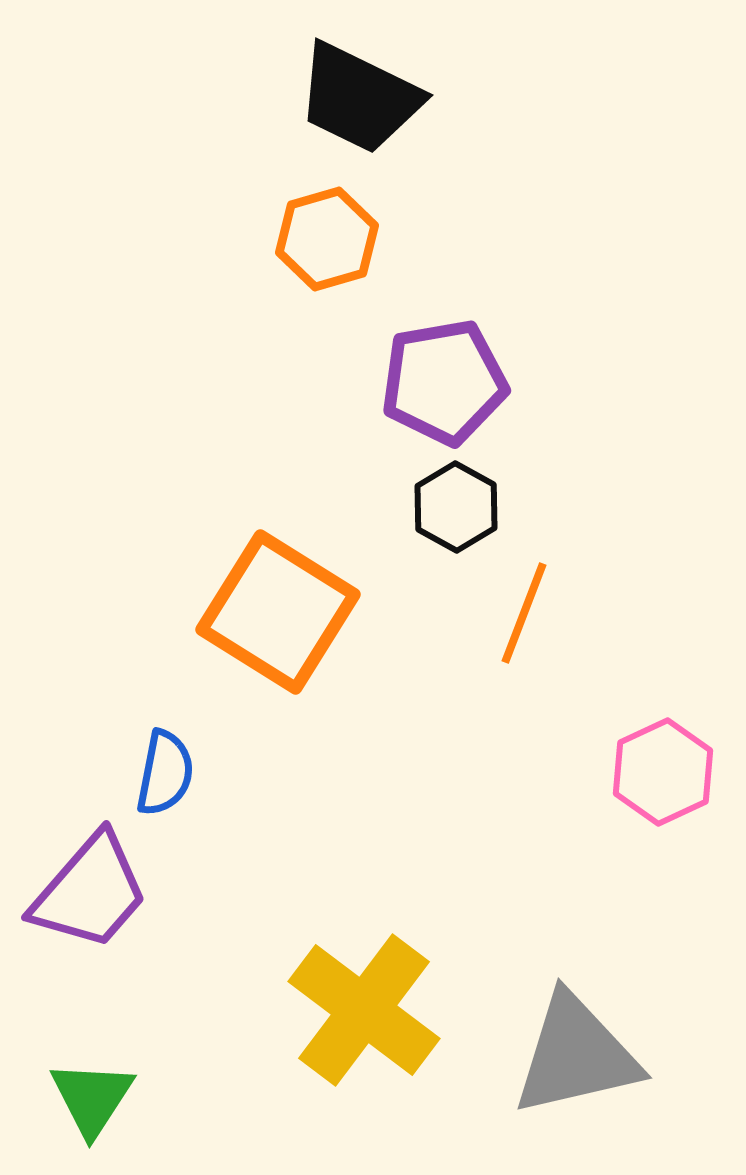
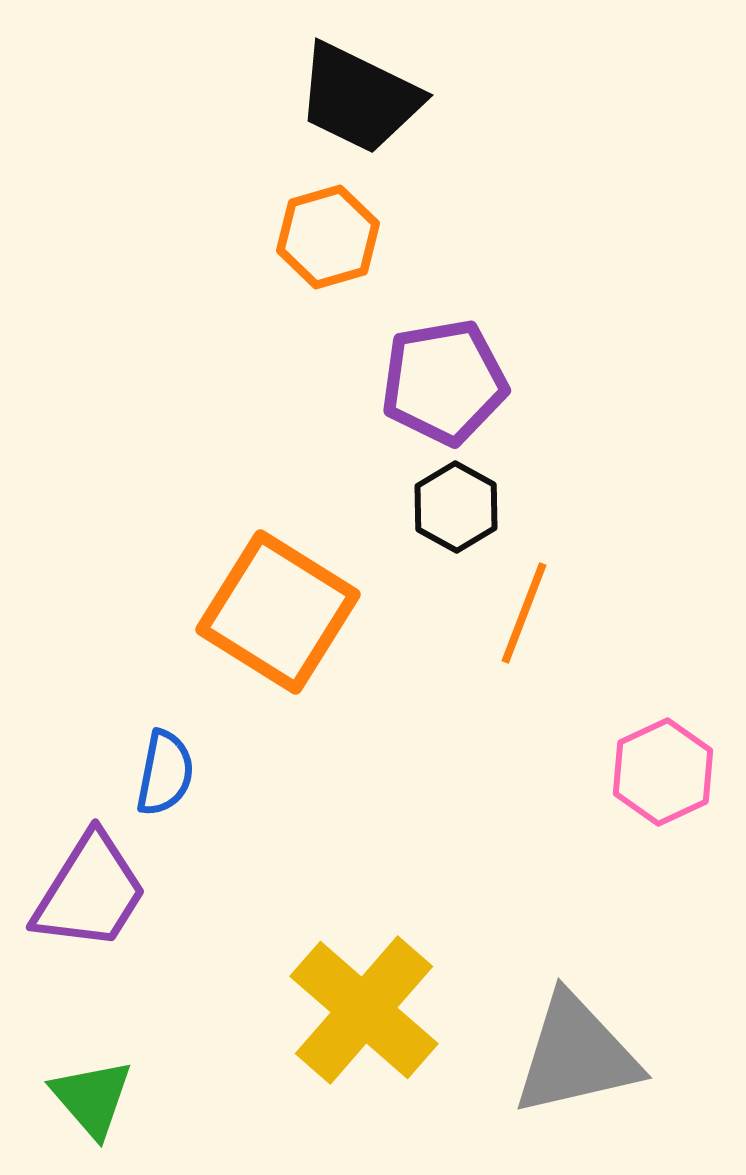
orange hexagon: moved 1 px right, 2 px up
purple trapezoid: rotated 9 degrees counterclockwise
yellow cross: rotated 4 degrees clockwise
green triangle: rotated 14 degrees counterclockwise
